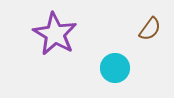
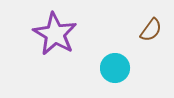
brown semicircle: moved 1 px right, 1 px down
